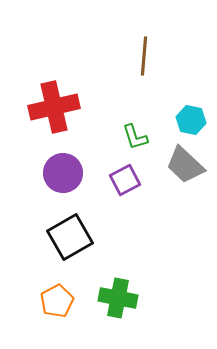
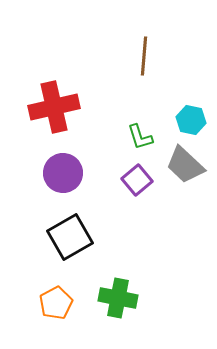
green L-shape: moved 5 px right
purple square: moved 12 px right; rotated 12 degrees counterclockwise
orange pentagon: moved 1 px left, 2 px down
